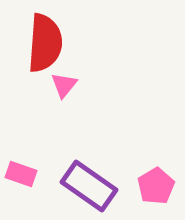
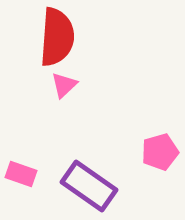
red semicircle: moved 12 px right, 6 px up
pink triangle: rotated 8 degrees clockwise
pink pentagon: moved 4 px right, 34 px up; rotated 15 degrees clockwise
